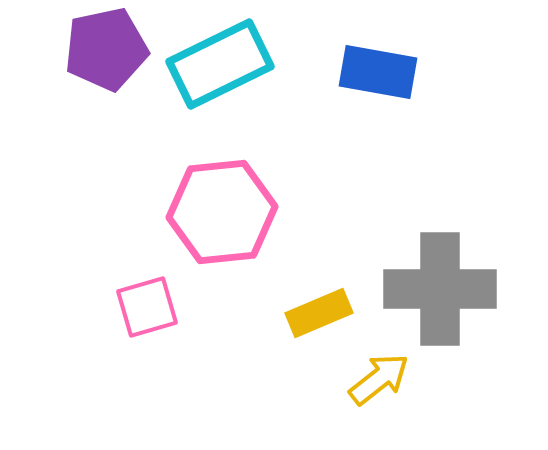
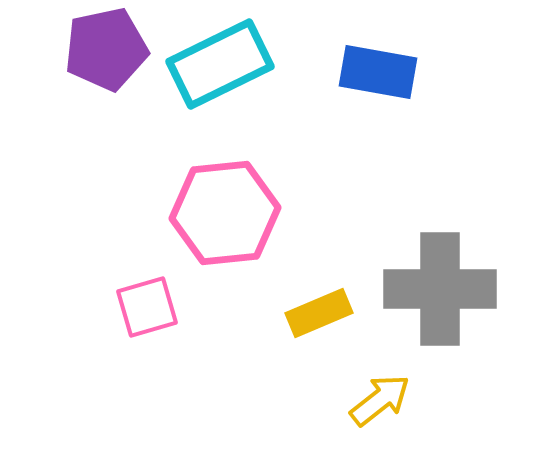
pink hexagon: moved 3 px right, 1 px down
yellow arrow: moved 1 px right, 21 px down
